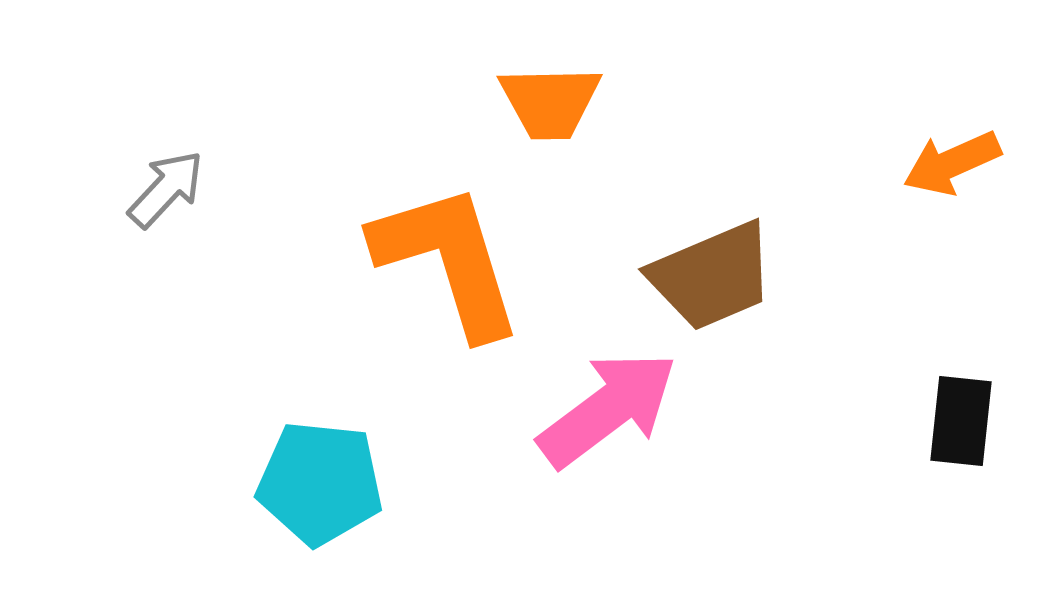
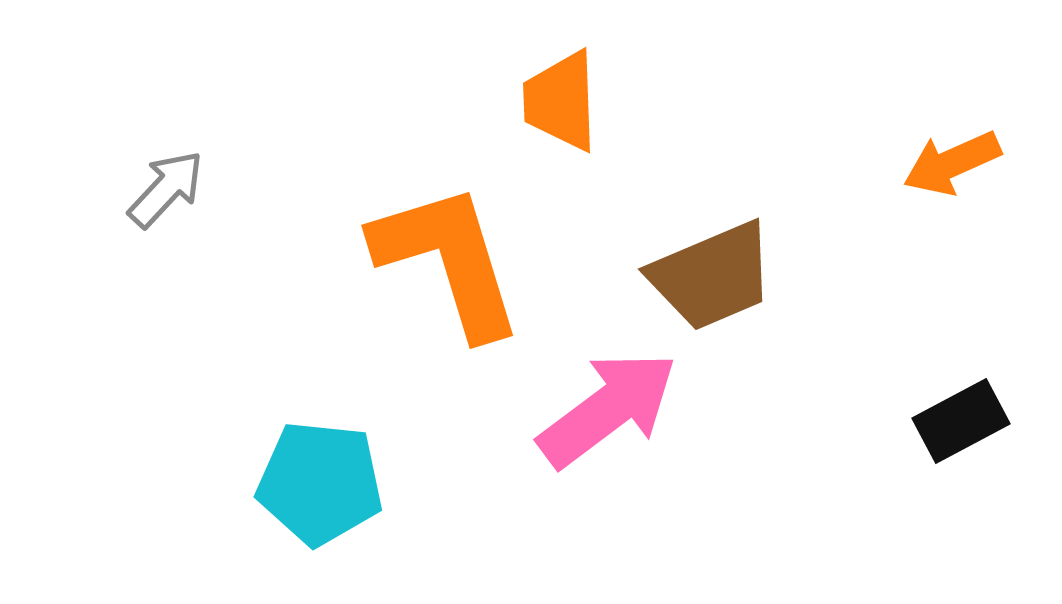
orange trapezoid: moved 11 px right, 1 px up; rotated 89 degrees clockwise
black rectangle: rotated 56 degrees clockwise
